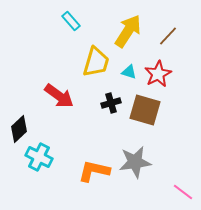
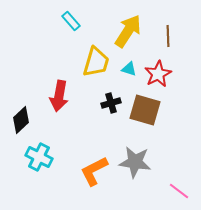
brown line: rotated 45 degrees counterclockwise
cyan triangle: moved 3 px up
red arrow: rotated 64 degrees clockwise
black diamond: moved 2 px right, 9 px up
gray star: rotated 16 degrees clockwise
orange L-shape: rotated 40 degrees counterclockwise
pink line: moved 4 px left, 1 px up
